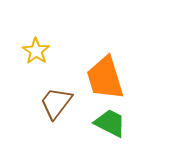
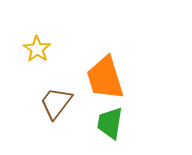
yellow star: moved 1 px right, 2 px up
green trapezoid: rotated 108 degrees counterclockwise
